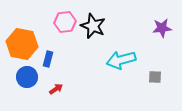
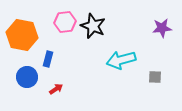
orange hexagon: moved 9 px up
